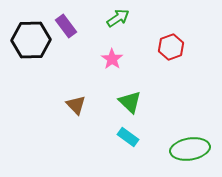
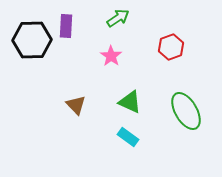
purple rectangle: rotated 40 degrees clockwise
black hexagon: moved 1 px right
pink star: moved 1 px left, 3 px up
green triangle: rotated 20 degrees counterclockwise
green ellipse: moved 4 px left, 38 px up; rotated 69 degrees clockwise
